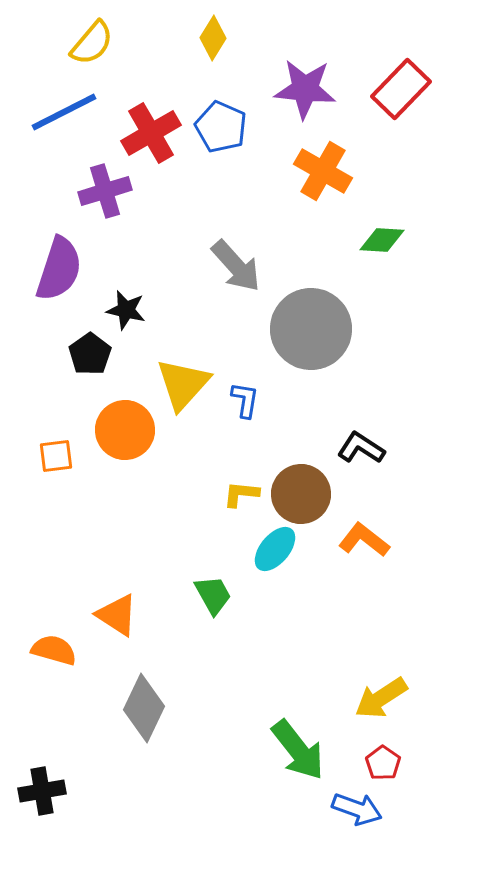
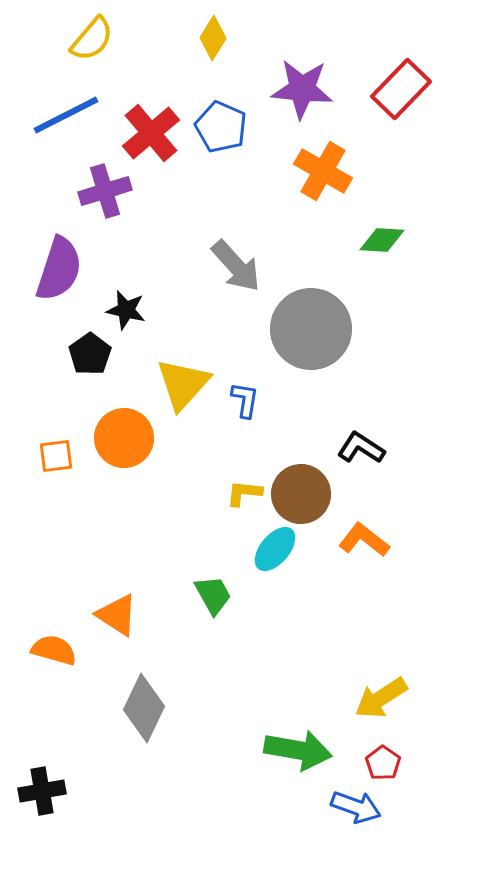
yellow semicircle: moved 4 px up
purple star: moved 3 px left
blue line: moved 2 px right, 3 px down
red cross: rotated 10 degrees counterclockwise
orange circle: moved 1 px left, 8 px down
yellow L-shape: moved 3 px right, 1 px up
green arrow: rotated 42 degrees counterclockwise
blue arrow: moved 1 px left, 2 px up
